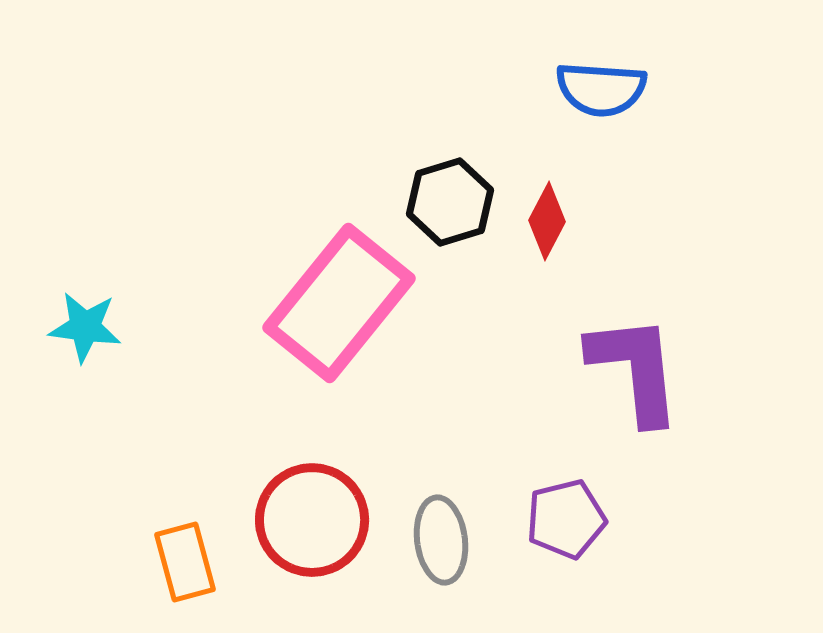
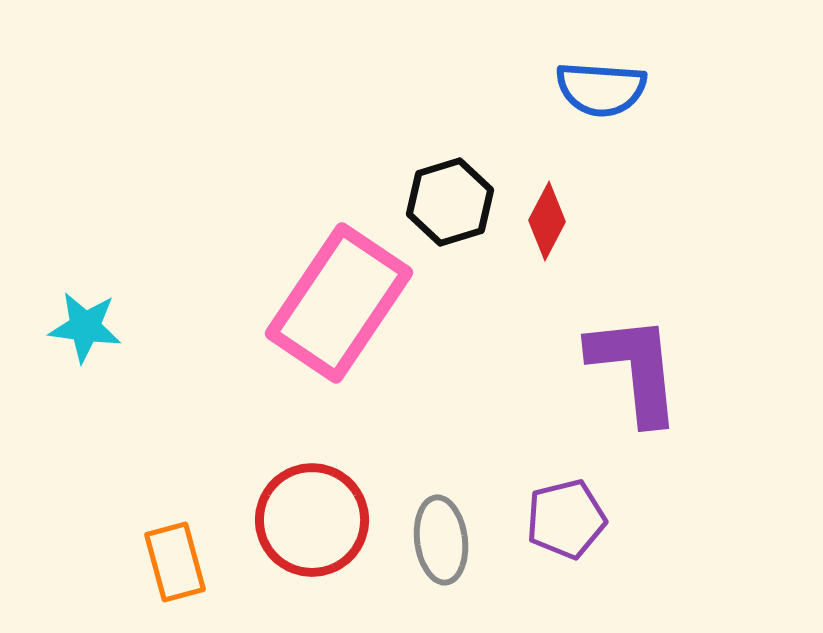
pink rectangle: rotated 5 degrees counterclockwise
orange rectangle: moved 10 px left
